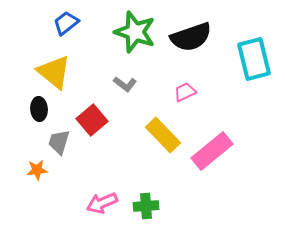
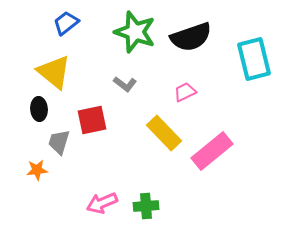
red square: rotated 28 degrees clockwise
yellow rectangle: moved 1 px right, 2 px up
